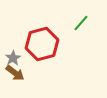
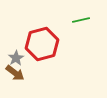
green line: moved 3 px up; rotated 36 degrees clockwise
gray star: moved 3 px right
